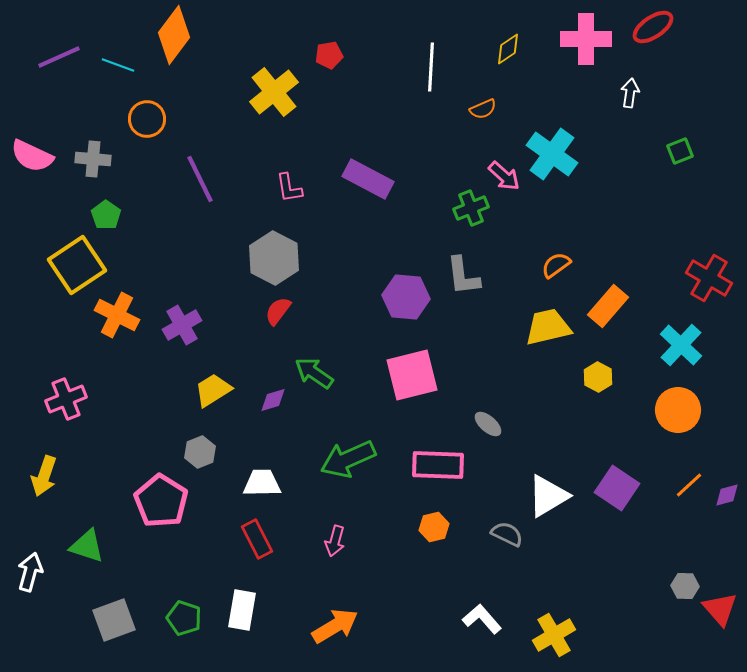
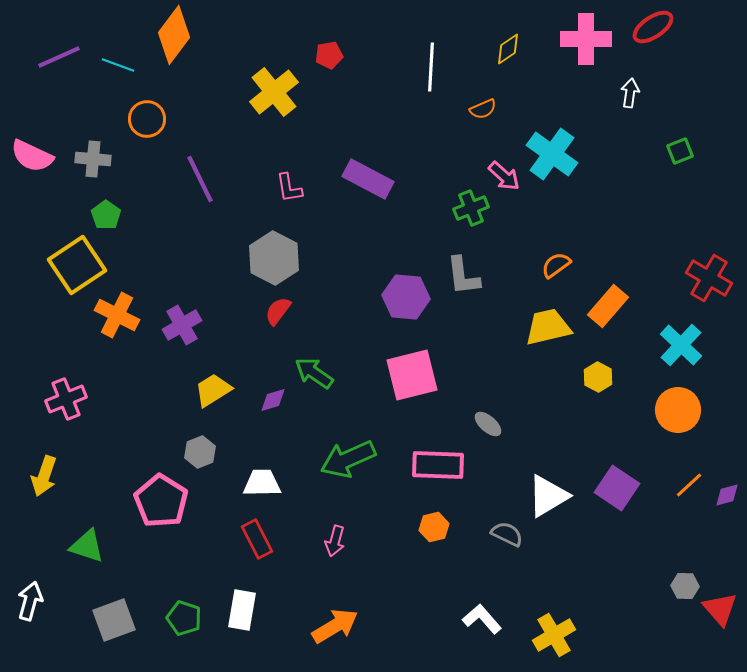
white arrow at (30, 572): moved 29 px down
